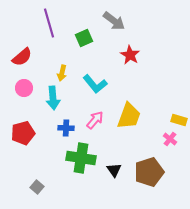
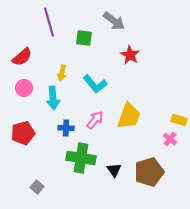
purple line: moved 1 px up
green square: rotated 30 degrees clockwise
